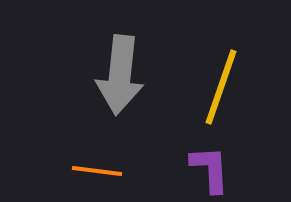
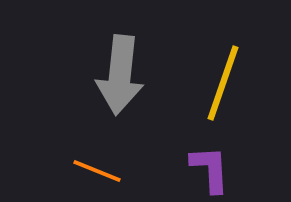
yellow line: moved 2 px right, 4 px up
orange line: rotated 15 degrees clockwise
